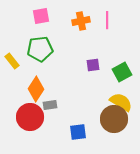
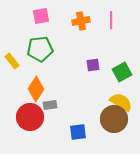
pink line: moved 4 px right
